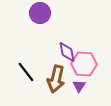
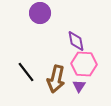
purple diamond: moved 9 px right, 11 px up
